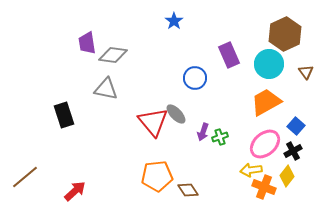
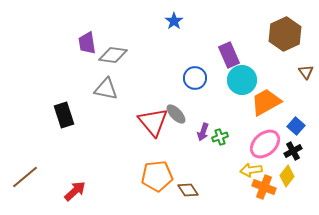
cyan circle: moved 27 px left, 16 px down
